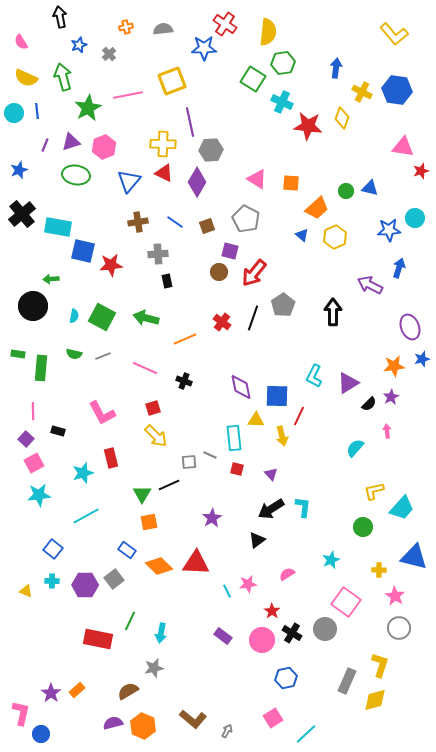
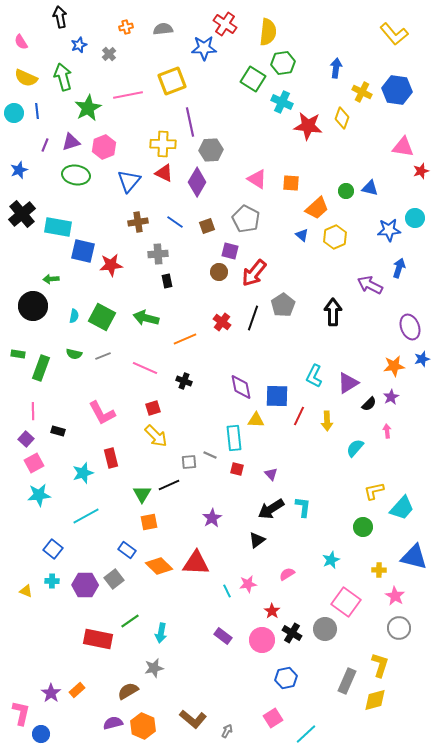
green rectangle at (41, 368): rotated 15 degrees clockwise
yellow arrow at (282, 436): moved 45 px right, 15 px up; rotated 12 degrees clockwise
green line at (130, 621): rotated 30 degrees clockwise
